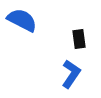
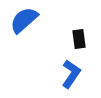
blue semicircle: moved 2 px right; rotated 68 degrees counterclockwise
